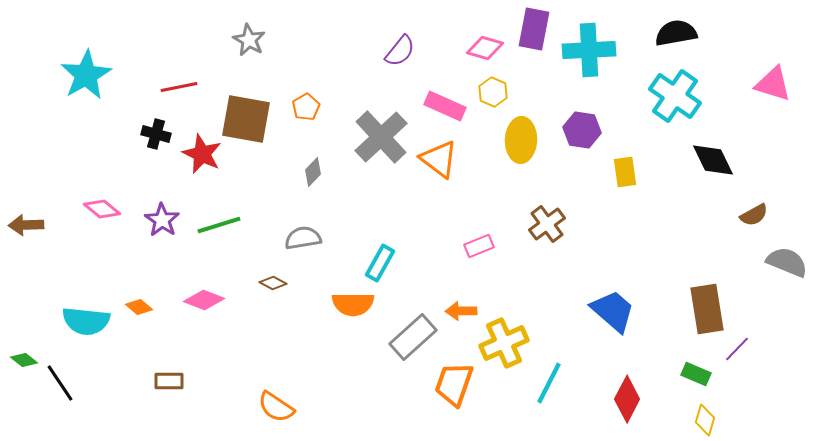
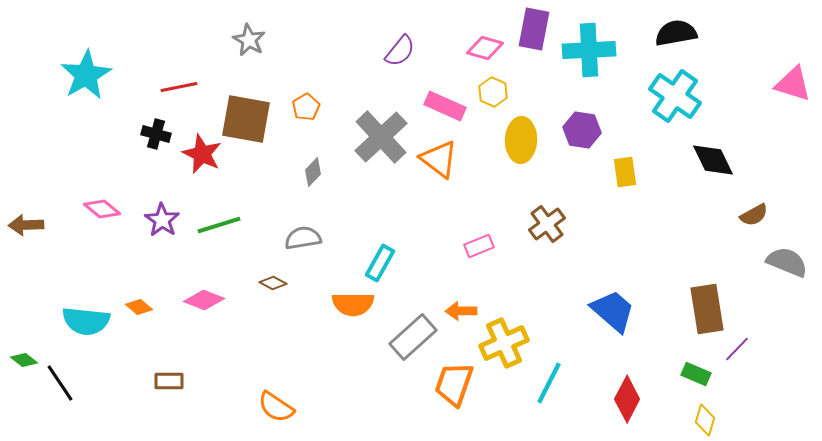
pink triangle at (773, 84): moved 20 px right
